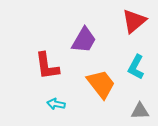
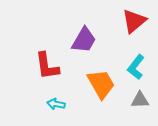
cyan L-shape: rotated 10 degrees clockwise
orange trapezoid: rotated 8 degrees clockwise
gray triangle: moved 11 px up
